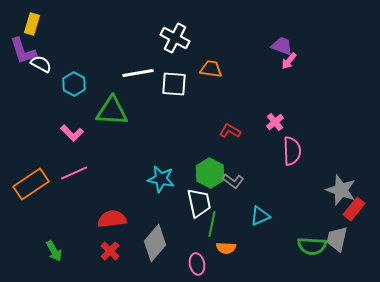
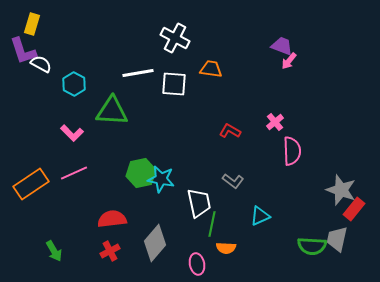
green hexagon: moved 69 px left; rotated 20 degrees clockwise
red cross: rotated 18 degrees clockwise
